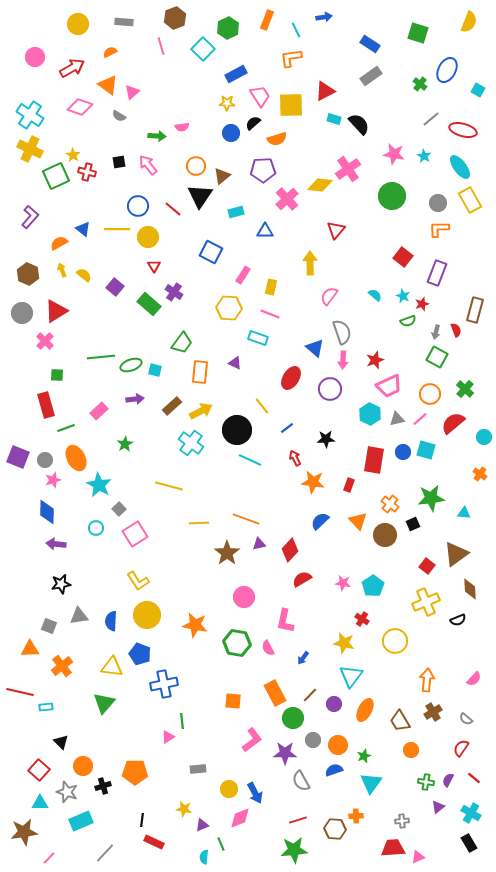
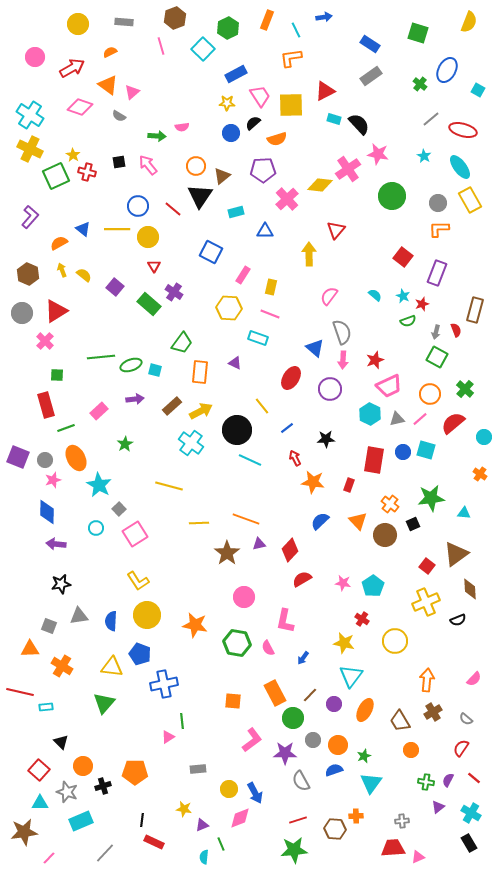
pink star at (394, 154): moved 16 px left
yellow arrow at (310, 263): moved 1 px left, 9 px up
orange cross at (62, 666): rotated 20 degrees counterclockwise
